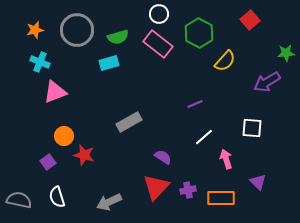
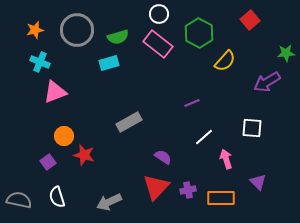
purple line: moved 3 px left, 1 px up
